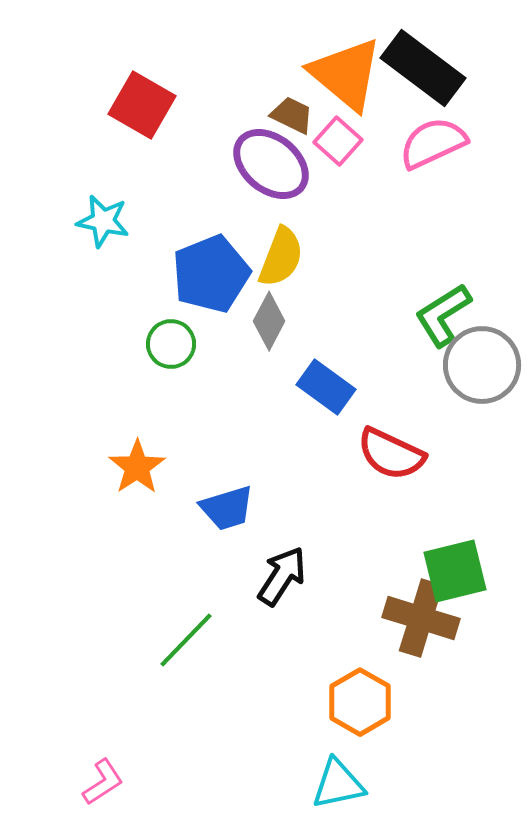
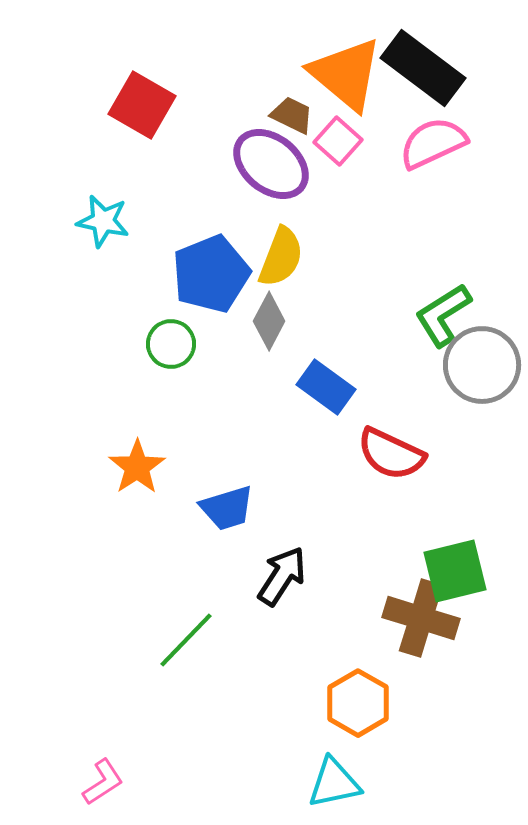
orange hexagon: moved 2 px left, 1 px down
cyan triangle: moved 4 px left, 1 px up
